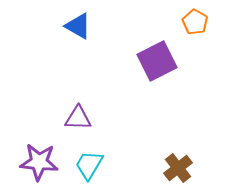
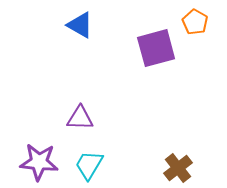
blue triangle: moved 2 px right, 1 px up
purple square: moved 1 px left, 13 px up; rotated 12 degrees clockwise
purple triangle: moved 2 px right
